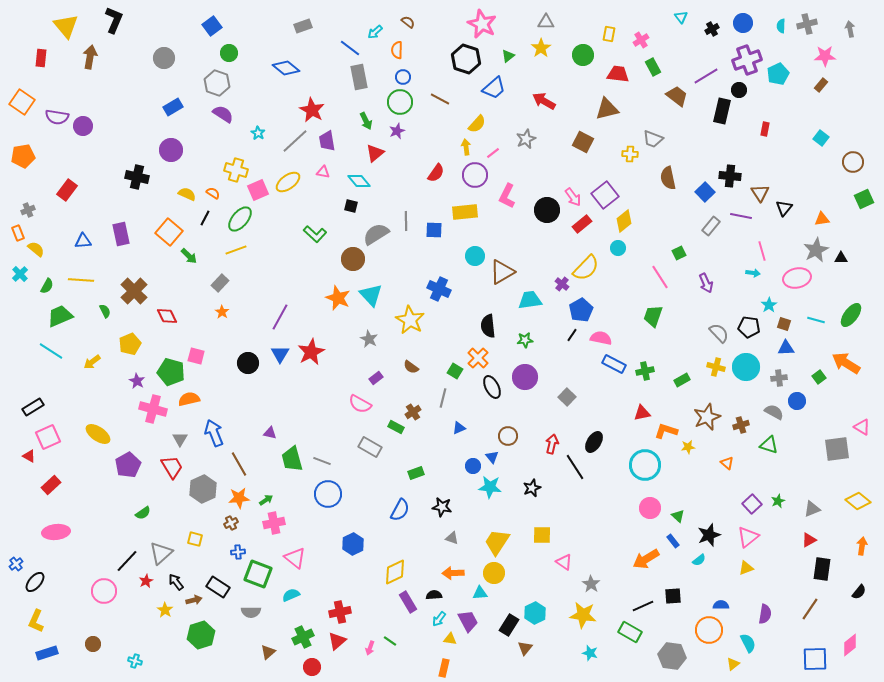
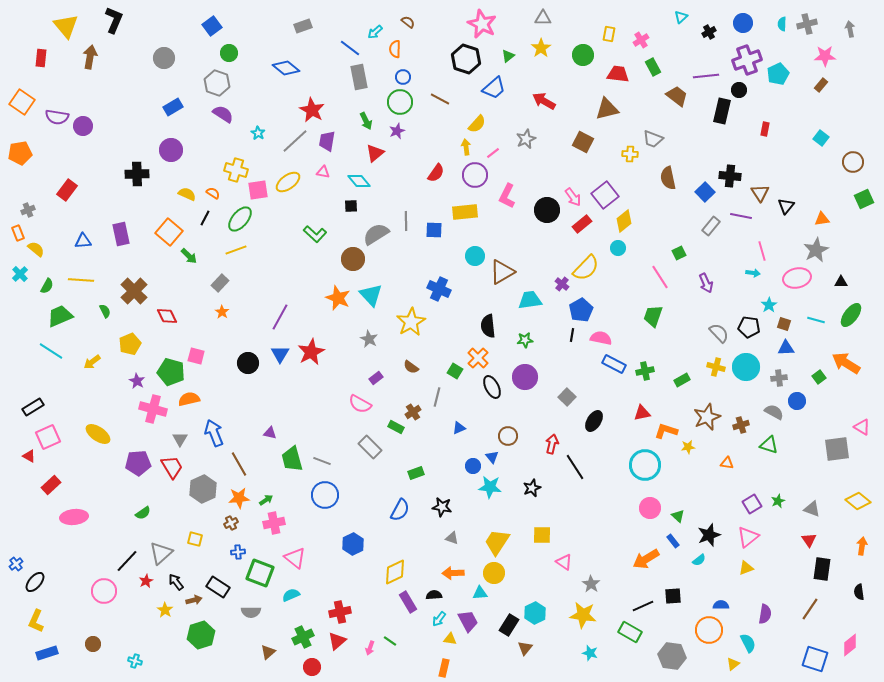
cyan triangle at (681, 17): rotated 24 degrees clockwise
gray triangle at (546, 22): moved 3 px left, 4 px up
cyan semicircle at (781, 26): moved 1 px right, 2 px up
black cross at (712, 29): moved 3 px left, 3 px down
orange semicircle at (397, 50): moved 2 px left, 1 px up
purple line at (706, 76): rotated 25 degrees clockwise
purple trapezoid at (327, 141): rotated 20 degrees clockwise
orange pentagon at (23, 156): moved 3 px left, 3 px up
black cross at (137, 177): moved 3 px up; rotated 15 degrees counterclockwise
pink square at (258, 190): rotated 15 degrees clockwise
black square at (351, 206): rotated 16 degrees counterclockwise
black triangle at (784, 208): moved 2 px right, 2 px up
black triangle at (841, 258): moved 24 px down
yellow star at (410, 320): moved 1 px right, 2 px down; rotated 12 degrees clockwise
black line at (572, 335): rotated 24 degrees counterclockwise
gray line at (443, 398): moved 6 px left, 1 px up
black ellipse at (594, 442): moved 21 px up
gray rectangle at (370, 447): rotated 15 degrees clockwise
orange triangle at (727, 463): rotated 32 degrees counterclockwise
purple pentagon at (128, 465): moved 10 px right, 2 px up; rotated 25 degrees clockwise
blue circle at (328, 494): moved 3 px left, 1 px down
purple square at (752, 504): rotated 12 degrees clockwise
gray triangle at (812, 509): rotated 42 degrees clockwise
pink ellipse at (56, 532): moved 18 px right, 15 px up
red triangle at (809, 540): rotated 35 degrees counterclockwise
green square at (258, 574): moved 2 px right, 1 px up
black semicircle at (859, 592): rotated 133 degrees clockwise
blue square at (815, 659): rotated 20 degrees clockwise
